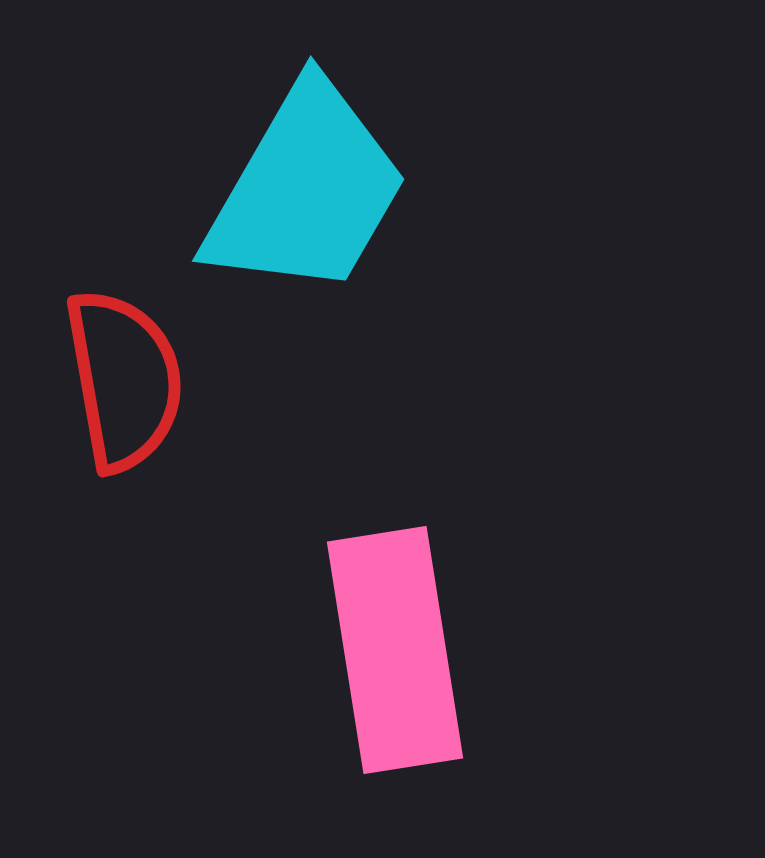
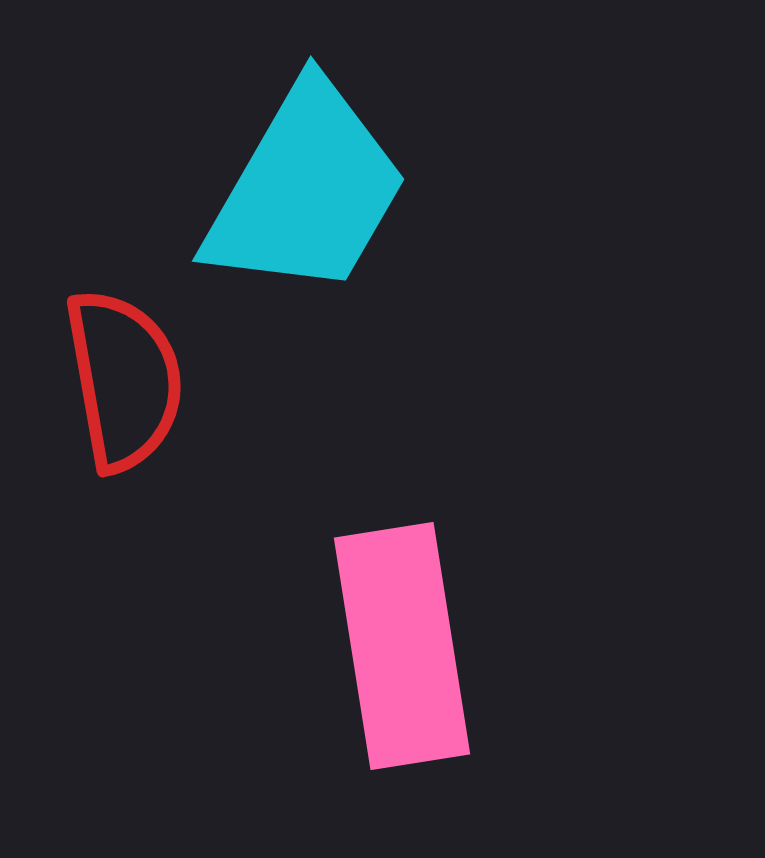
pink rectangle: moved 7 px right, 4 px up
